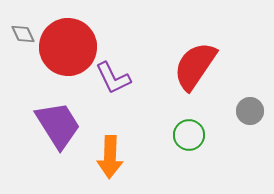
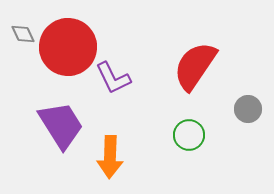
gray circle: moved 2 px left, 2 px up
purple trapezoid: moved 3 px right
